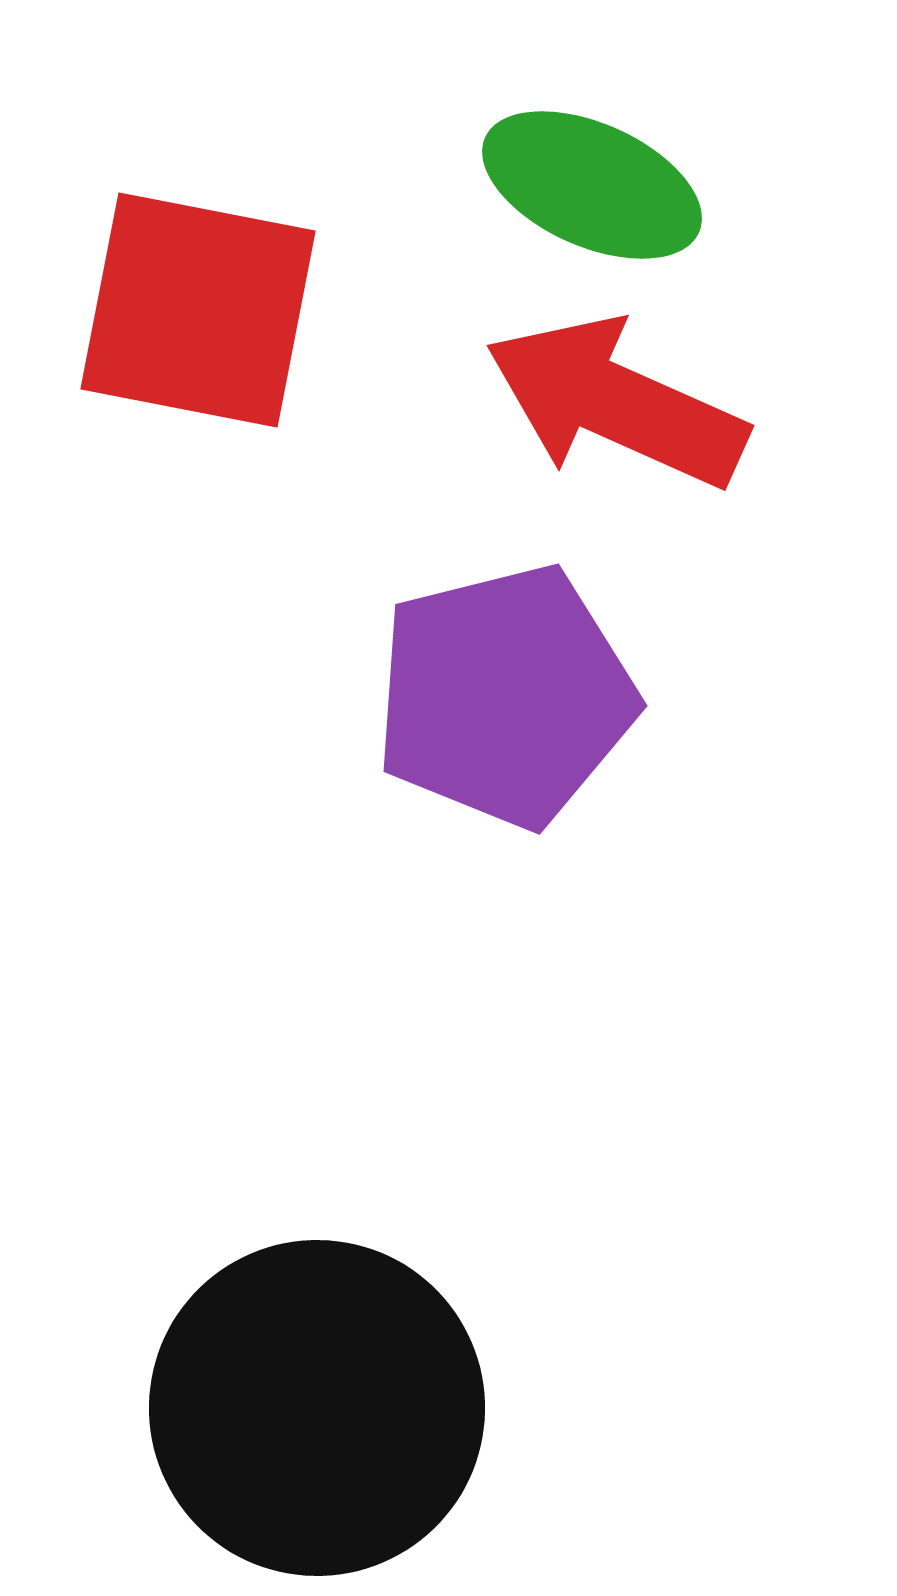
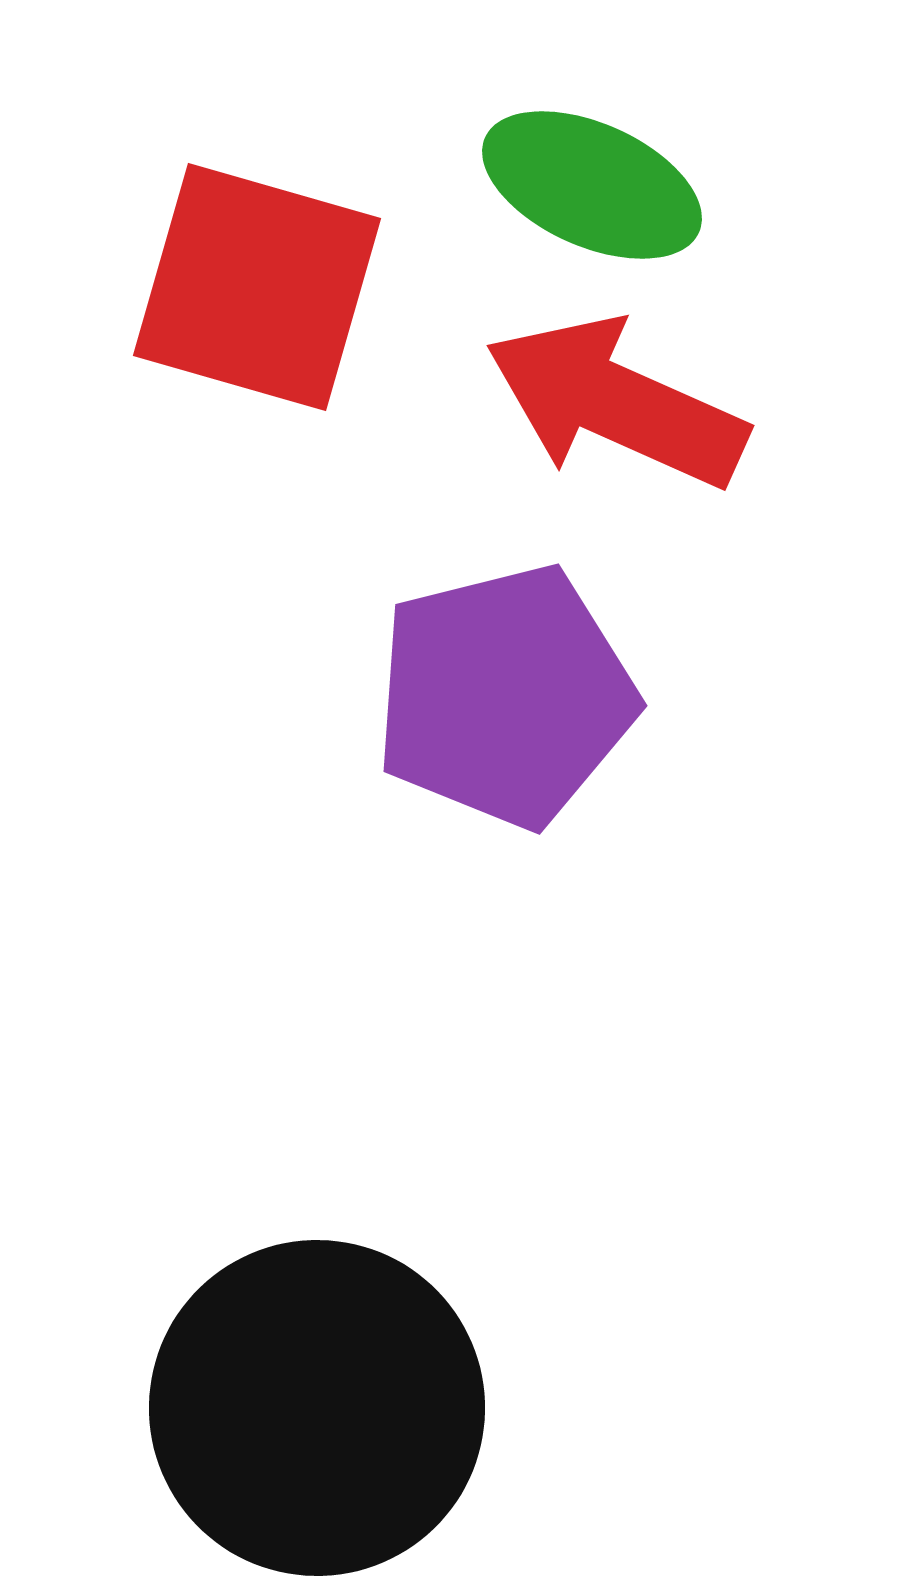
red square: moved 59 px right, 23 px up; rotated 5 degrees clockwise
